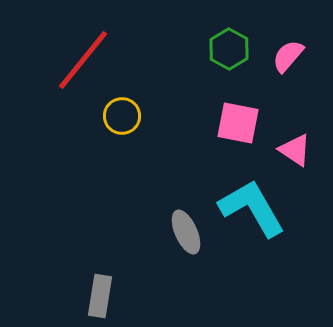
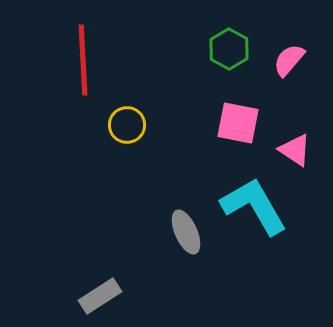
pink semicircle: moved 1 px right, 4 px down
red line: rotated 42 degrees counterclockwise
yellow circle: moved 5 px right, 9 px down
cyan L-shape: moved 2 px right, 2 px up
gray rectangle: rotated 48 degrees clockwise
